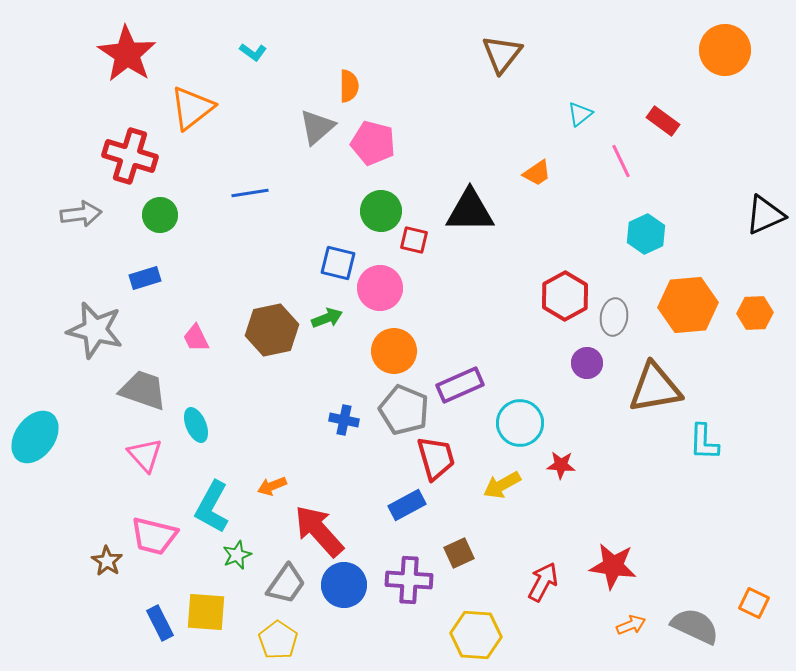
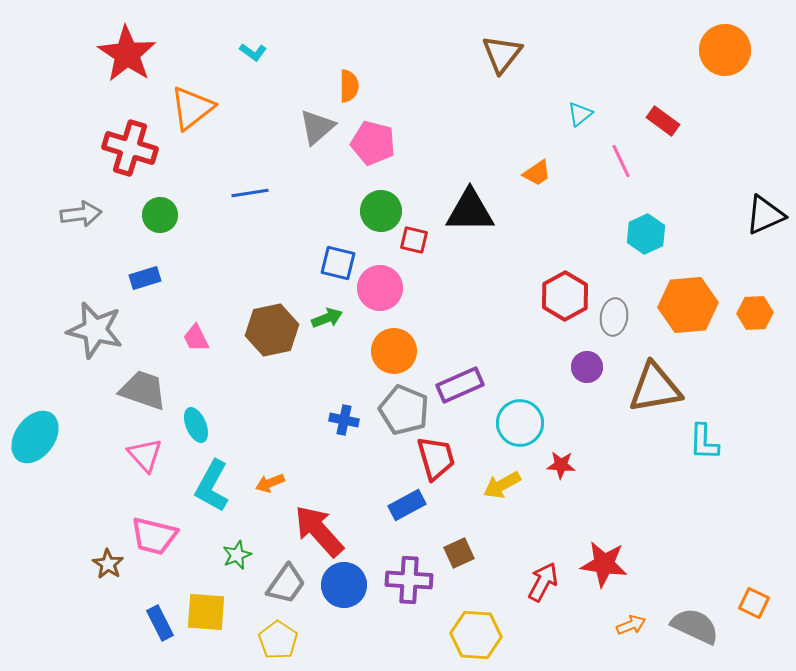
red cross at (130, 156): moved 8 px up
purple circle at (587, 363): moved 4 px down
orange arrow at (272, 486): moved 2 px left, 3 px up
cyan L-shape at (212, 507): moved 21 px up
brown star at (107, 561): moved 1 px right, 3 px down
red star at (613, 566): moved 9 px left, 2 px up
